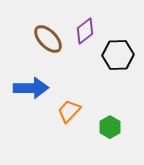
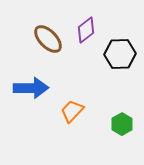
purple diamond: moved 1 px right, 1 px up
black hexagon: moved 2 px right, 1 px up
orange trapezoid: moved 3 px right
green hexagon: moved 12 px right, 3 px up
